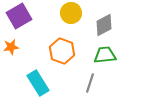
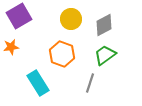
yellow circle: moved 6 px down
orange hexagon: moved 3 px down
green trapezoid: rotated 30 degrees counterclockwise
